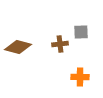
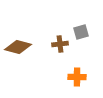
gray square: rotated 14 degrees counterclockwise
orange cross: moved 3 px left
